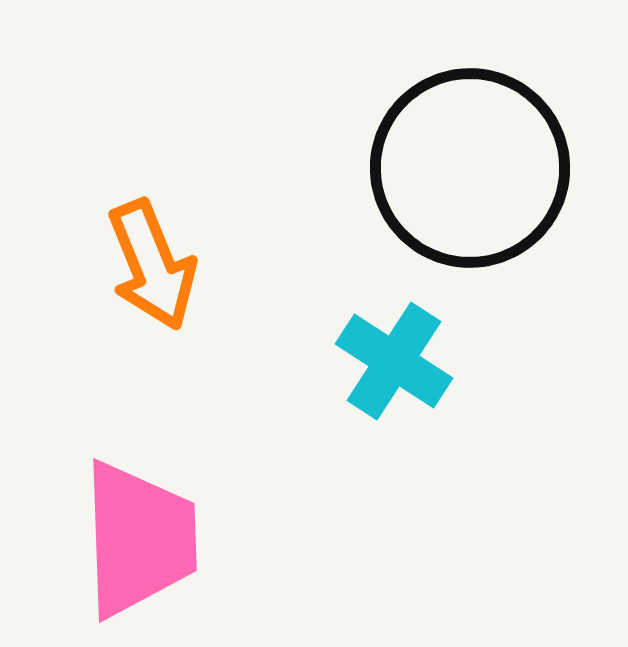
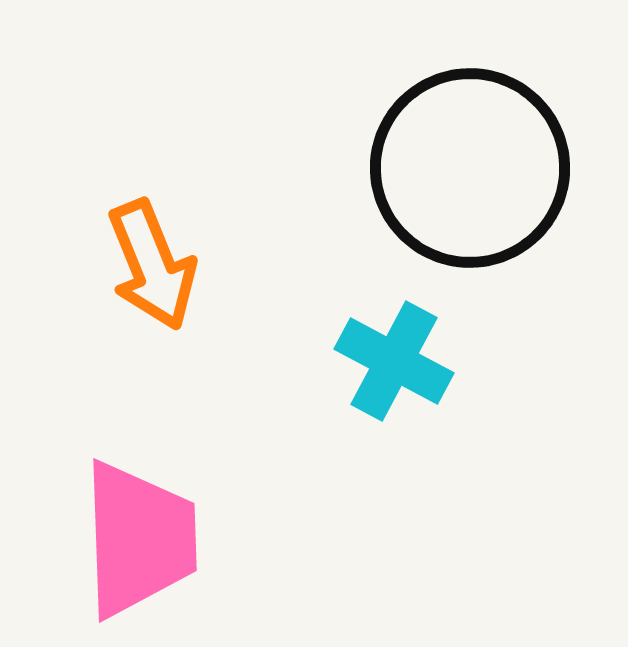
cyan cross: rotated 5 degrees counterclockwise
